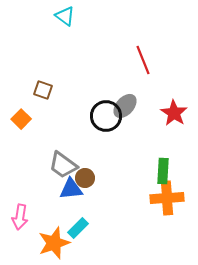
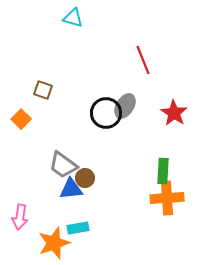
cyan triangle: moved 8 px right, 2 px down; rotated 20 degrees counterclockwise
gray ellipse: rotated 10 degrees counterclockwise
black circle: moved 3 px up
cyan rectangle: rotated 35 degrees clockwise
